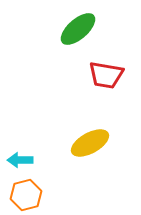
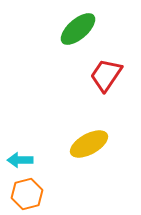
red trapezoid: rotated 114 degrees clockwise
yellow ellipse: moved 1 px left, 1 px down
orange hexagon: moved 1 px right, 1 px up
